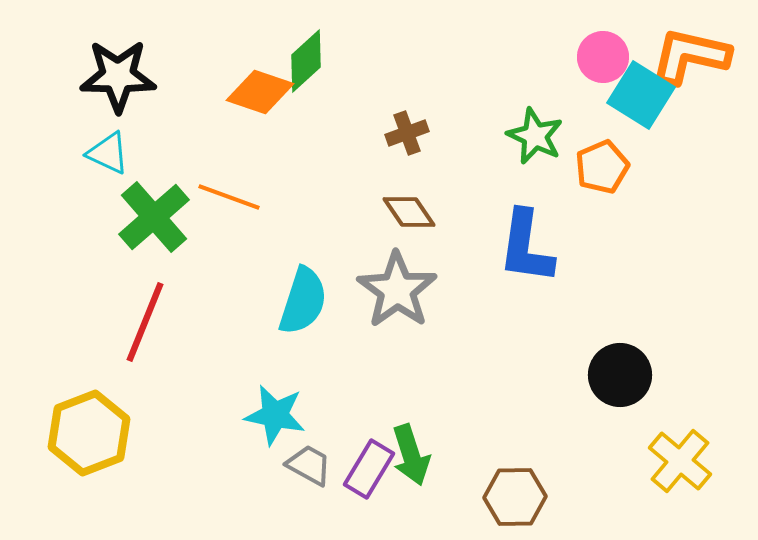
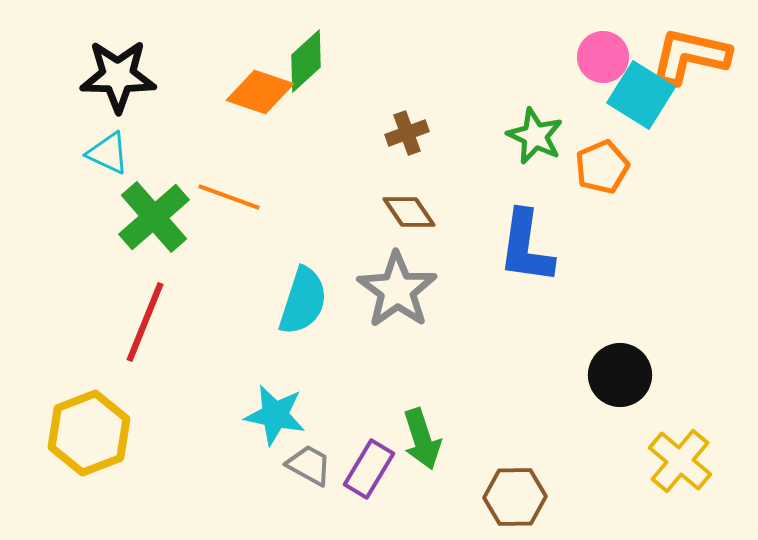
green arrow: moved 11 px right, 16 px up
